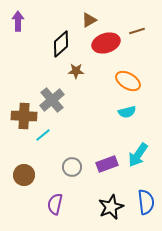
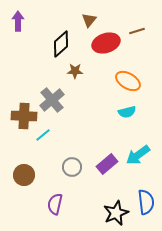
brown triangle: rotated 21 degrees counterclockwise
brown star: moved 1 px left
cyan arrow: rotated 20 degrees clockwise
purple rectangle: rotated 20 degrees counterclockwise
black star: moved 5 px right, 6 px down
